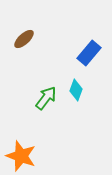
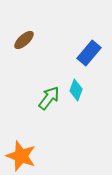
brown ellipse: moved 1 px down
green arrow: moved 3 px right
